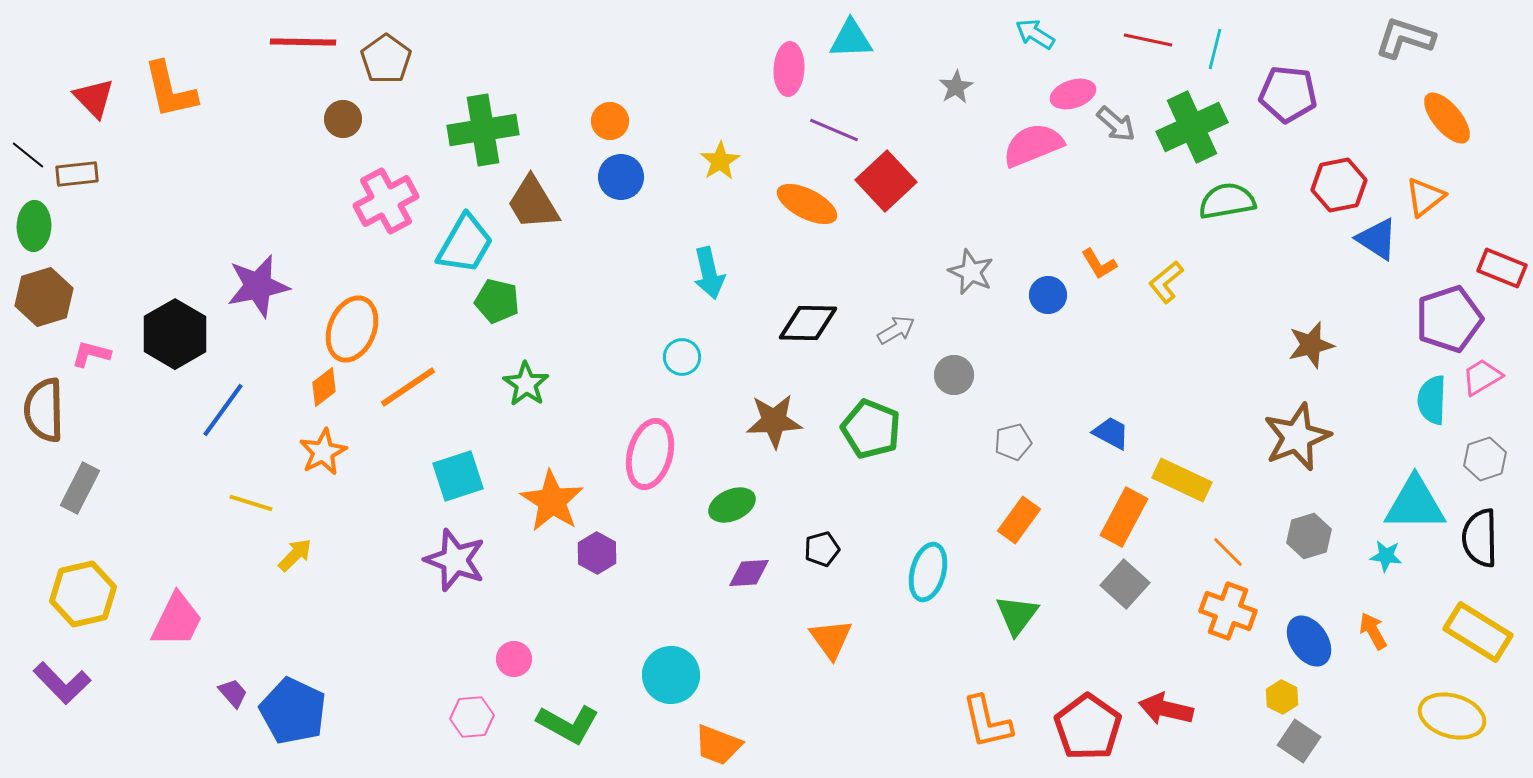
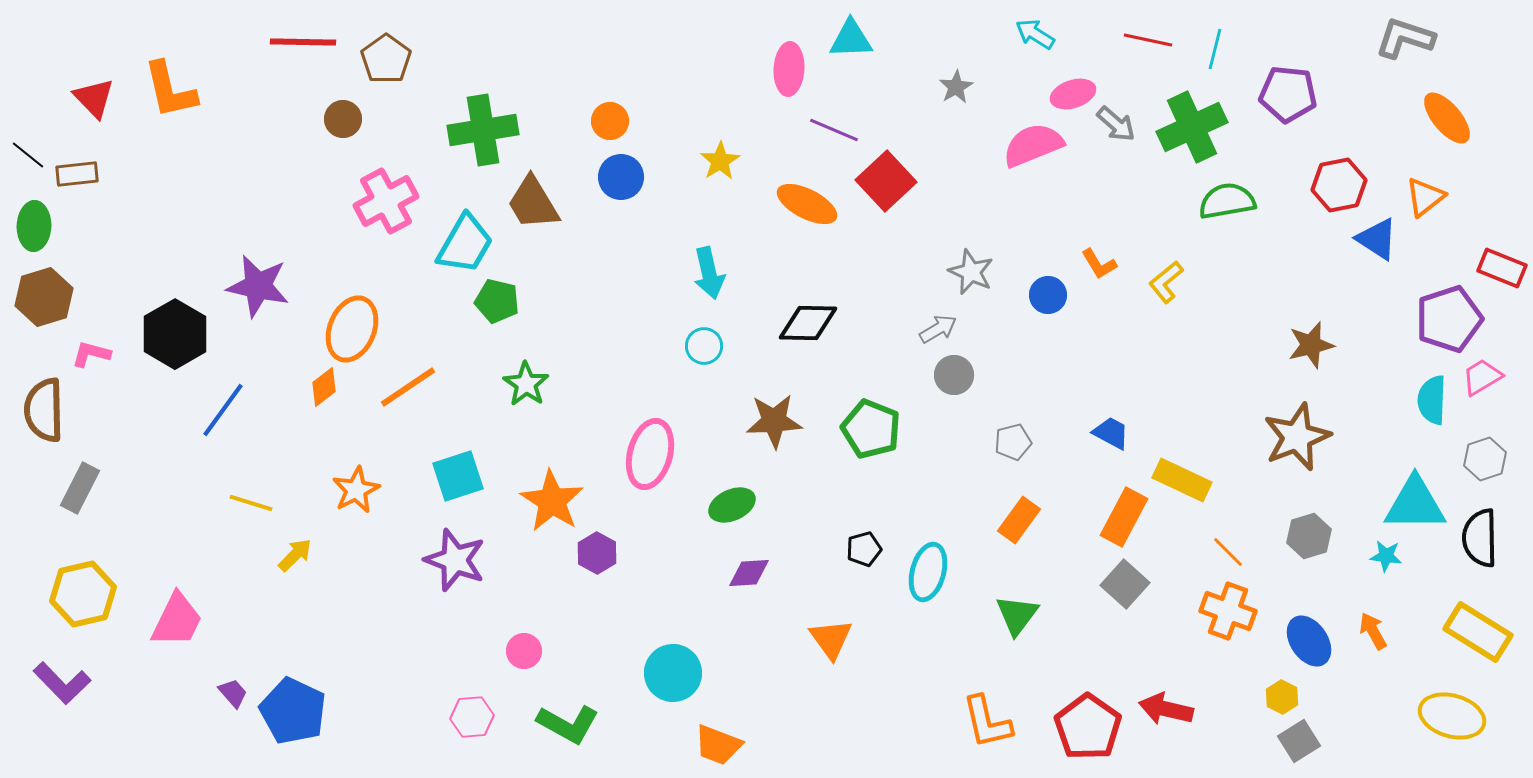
purple star at (258, 286): rotated 24 degrees clockwise
gray arrow at (896, 330): moved 42 px right, 1 px up
cyan circle at (682, 357): moved 22 px right, 11 px up
orange star at (323, 452): moved 33 px right, 38 px down
black pentagon at (822, 549): moved 42 px right
pink circle at (514, 659): moved 10 px right, 8 px up
cyan circle at (671, 675): moved 2 px right, 2 px up
gray square at (1299, 741): rotated 24 degrees clockwise
